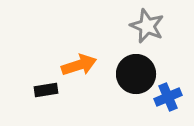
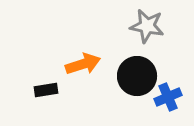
gray star: rotated 12 degrees counterclockwise
orange arrow: moved 4 px right, 1 px up
black circle: moved 1 px right, 2 px down
